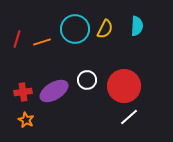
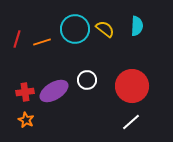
yellow semicircle: rotated 78 degrees counterclockwise
red circle: moved 8 px right
red cross: moved 2 px right
white line: moved 2 px right, 5 px down
